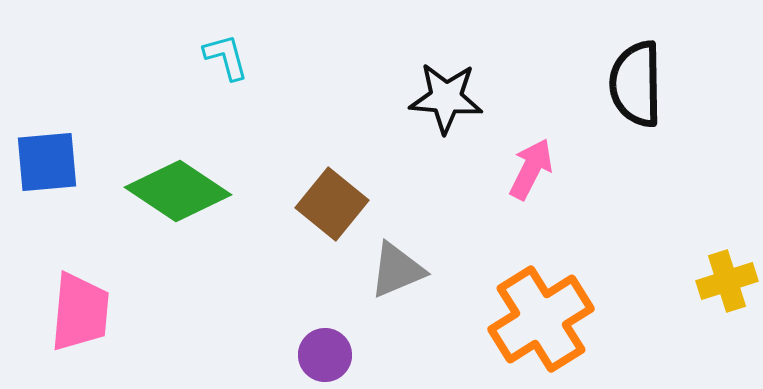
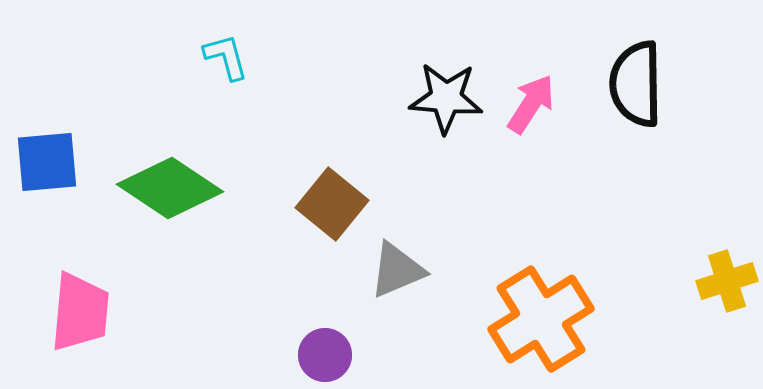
pink arrow: moved 65 px up; rotated 6 degrees clockwise
green diamond: moved 8 px left, 3 px up
